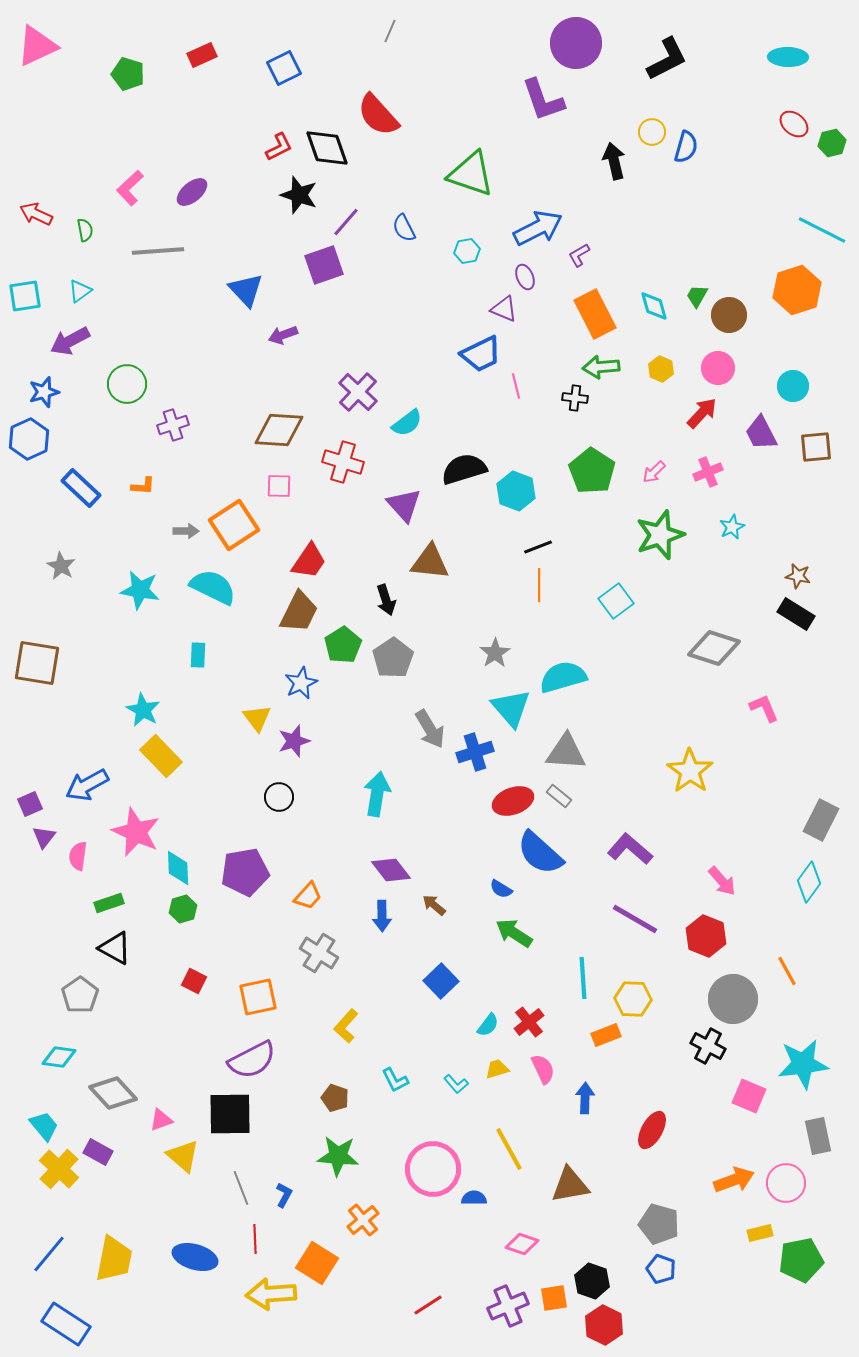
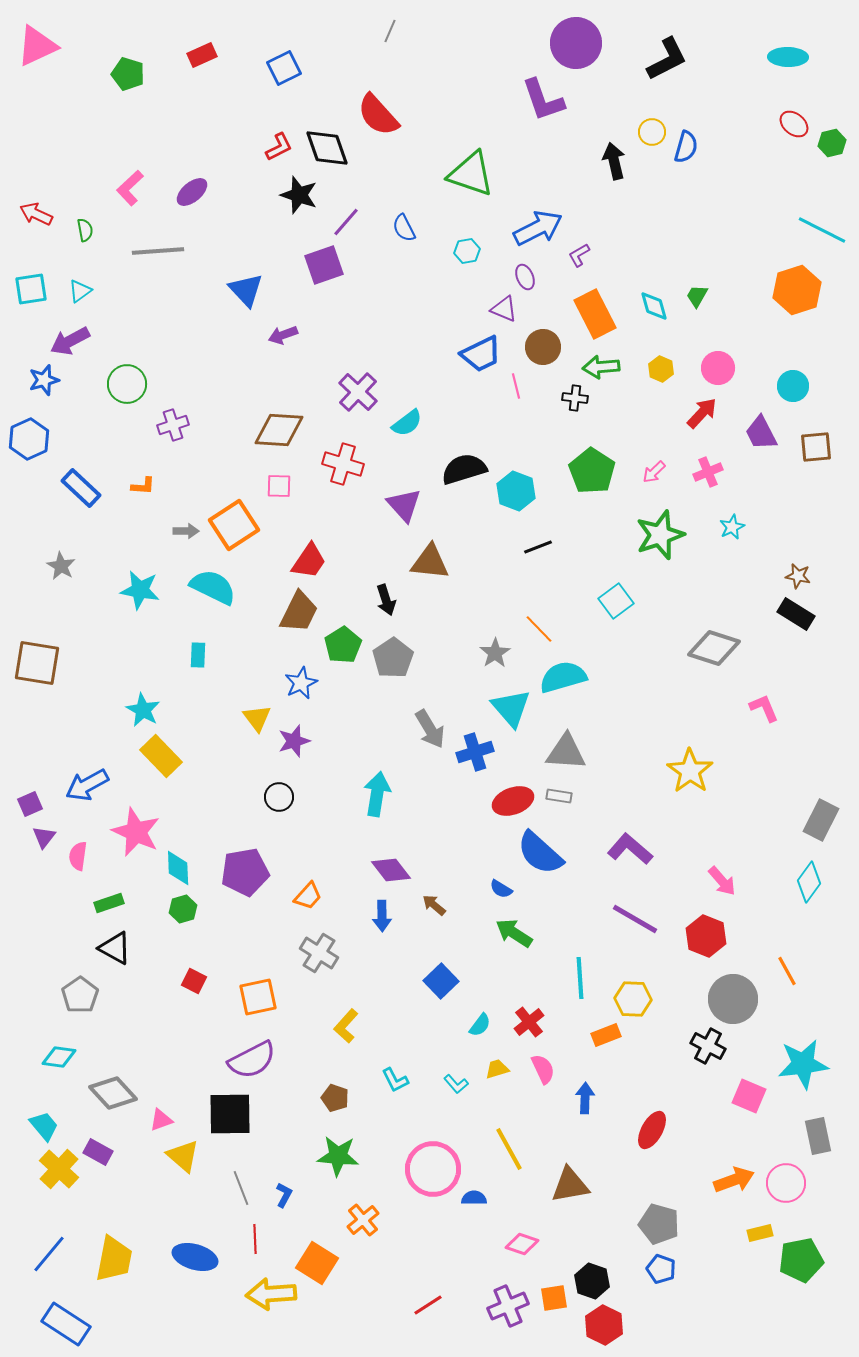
cyan square at (25, 296): moved 6 px right, 7 px up
brown circle at (729, 315): moved 186 px left, 32 px down
blue star at (44, 392): moved 12 px up
red cross at (343, 462): moved 2 px down
orange line at (539, 585): moved 44 px down; rotated 44 degrees counterclockwise
gray rectangle at (559, 796): rotated 30 degrees counterclockwise
cyan line at (583, 978): moved 3 px left
cyan semicircle at (488, 1025): moved 8 px left
